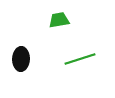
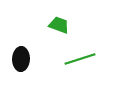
green trapezoid: moved 5 px down; rotated 30 degrees clockwise
